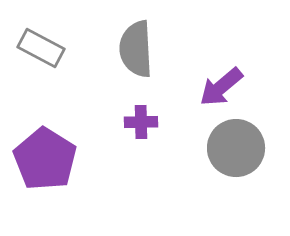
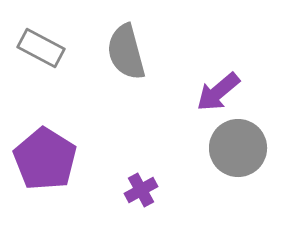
gray semicircle: moved 10 px left, 3 px down; rotated 12 degrees counterclockwise
purple arrow: moved 3 px left, 5 px down
purple cross: moved 68 px down; rotated 28 degrees counterclockwise
gray circle: moved 2 px right
